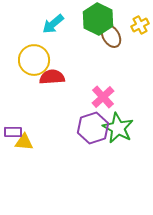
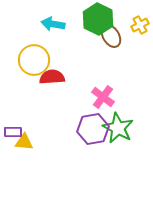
cyan arrow: rotated 50 degrees clockwise
pink cross: rotated 10 degrees counterclockwise
purple hexagon: moved 1 px down; rotated 8 degrees clockwise
